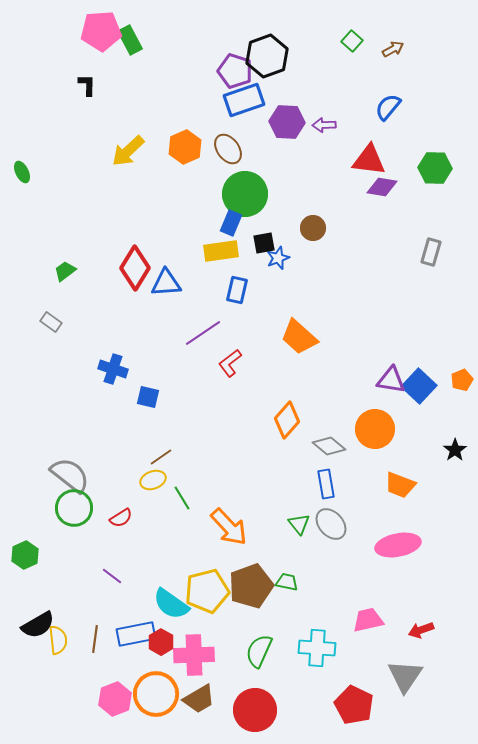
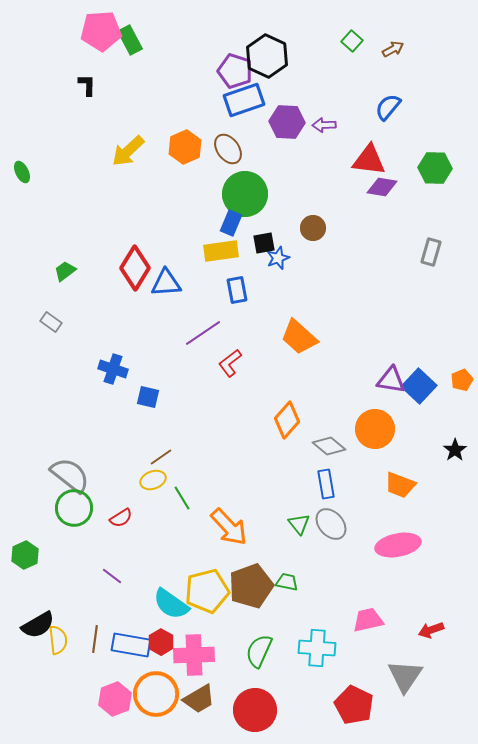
black hexagon at (267, 56): rotated 15 degrees counterclockwise
blue rectangle at (237, 290): rotated 24 degrees counterclockwise
red arrow at (421, 630): moved 10 px right
blue rectangle at (136, 634): moved 5 px left, 11 px down; rotated 21 degrees clockwise
